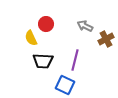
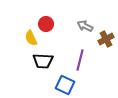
purple line: moved 5 px right
